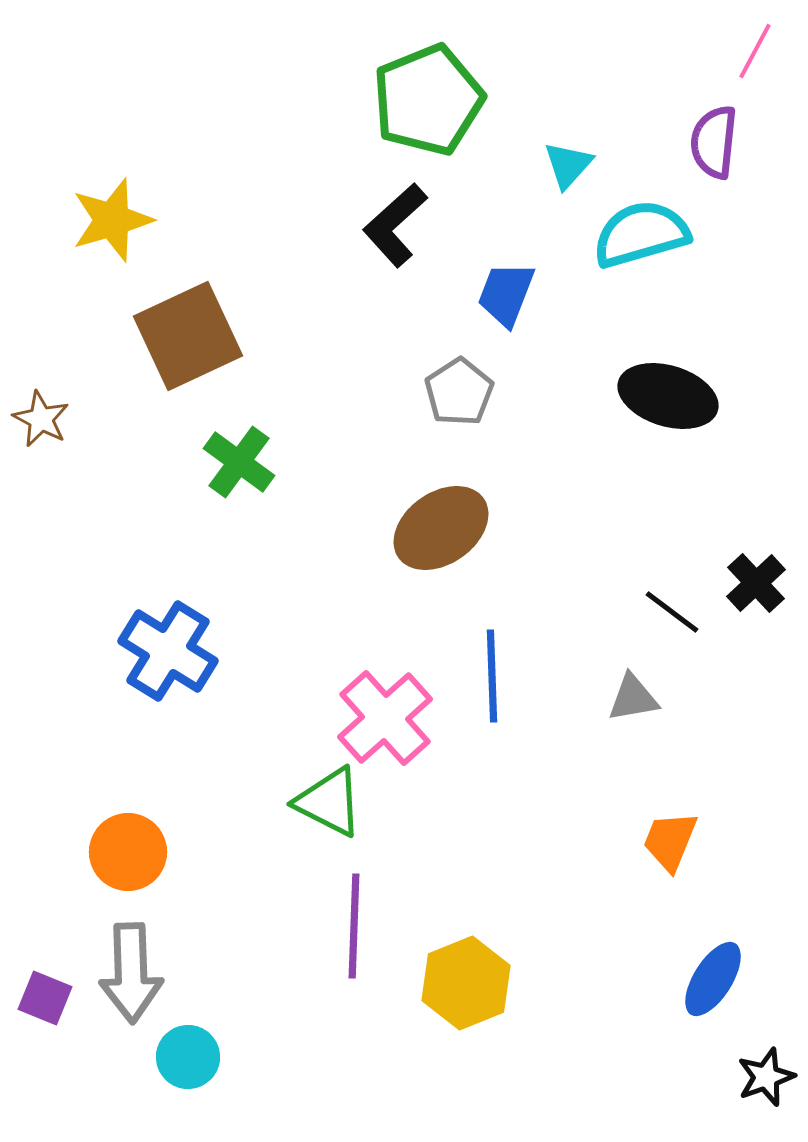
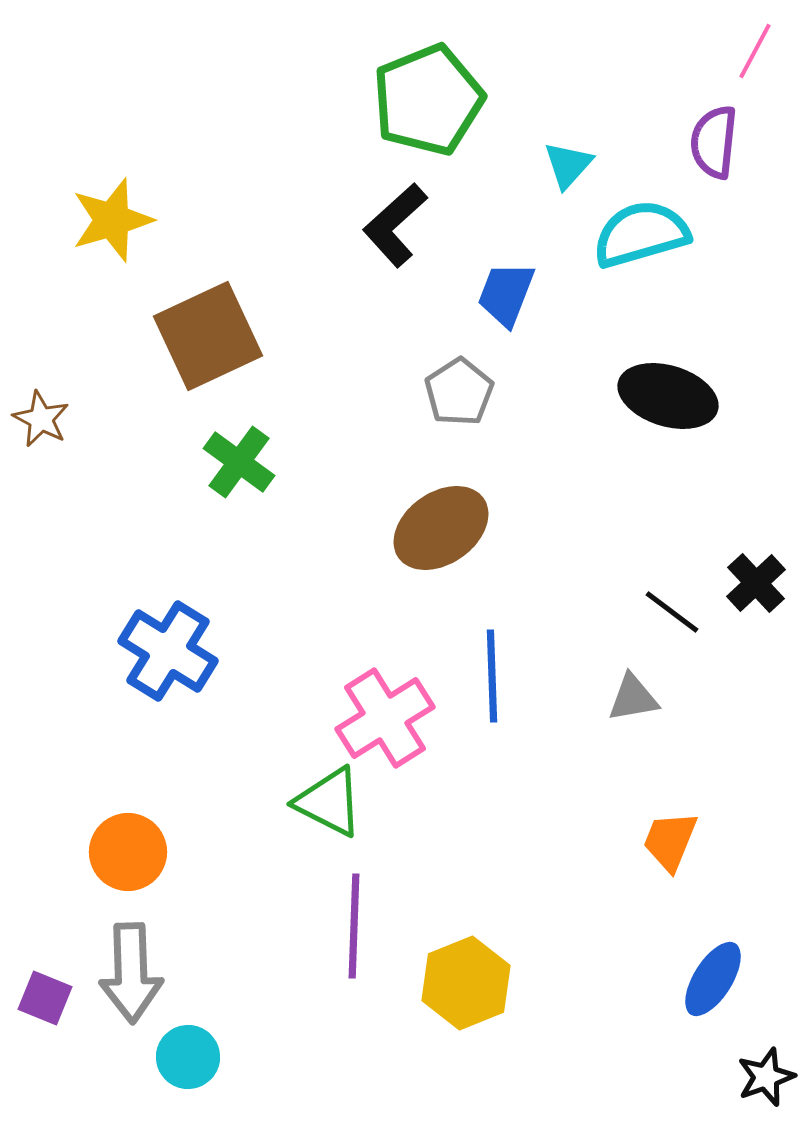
brown square: moved 20 px right
pink cross: rotated 10 degrees clockwise
